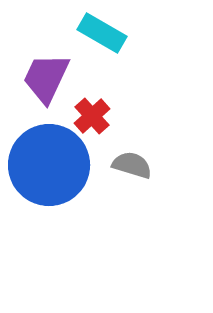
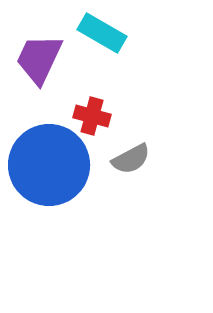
purple trapezoid: moved 7 px left, 19 px up
red cross: rotated 33 degrees counterclockwise
gray semicircle: moved 1 px left, 6 px up; rotated 135 degrees clockwise
